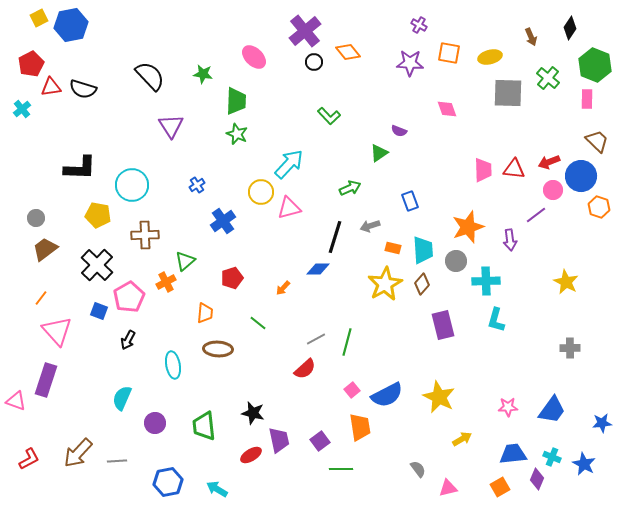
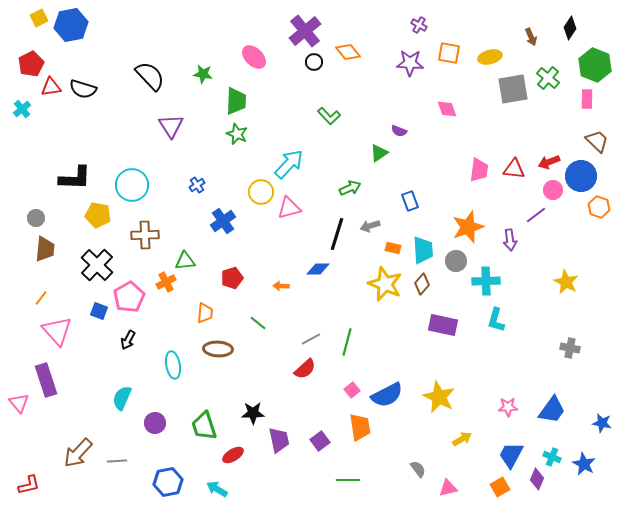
gray square at (508, 93): moved 5 px right, 4 px up; rotated 12 degrees counterclockwise
black L-shape at (80, 168): moved 5 px left, 10 px down
pink trapezoid at (483, 170): moved 4 px left; rotated 10 degrees clockwise
black line at (335, 237): moved 2 px right, 3 px up
brown trapezoid at (45, 249): rotated 132 degrees clockwise
green triangle at (185, 261): rotated 35 degrees clockwise
yellow star at (385, 284): rotated 20 degrees counterclockwise
orange arrow at (283, 288): moved 2 px left, 2 px up; rotated 49 degrees clockwise
purple rectangle at (443, 325): rotated 64 degrees counterclockwise
gray line at (316, 339): moved 5 px left
gray cross at (570, 348): rotated 12 degrees clockwise
purple rectangle at (46, 380): rotated 36 degrees counterclockwise
pink triangle at (16, 401): moved 3 px right, 2 px down; rotated 30 degrees clockwise
black star at (253, 413): rotated 15 degrees counterclockwise
blue star at (602, 423): rotated 18 degrees clockwise
green trapezoid at (204, 426): rotated 12 degrees counterclockwise
blue trapezoid at (513, 454): moved 2 px left, 1 px down; rotated 56 degrees counterclockwise
red ellipse at (251, 455): moved 18 px left
red L-shape at (29, 459): moved 26 px down; rotated 15 degrees clockwise
green line at (341, 469): moved 7 px right, 11 px down
